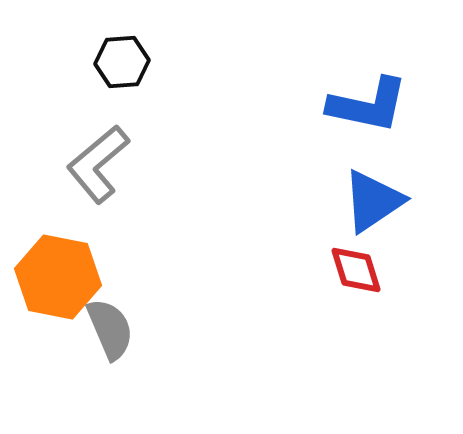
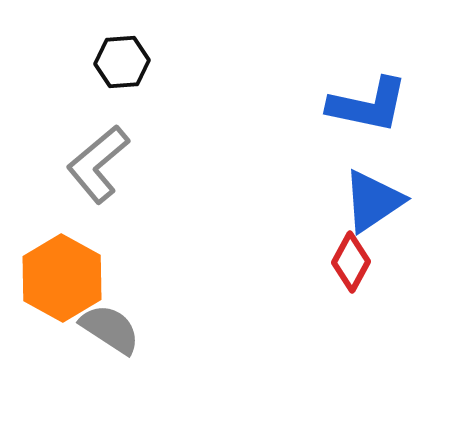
red diamond: moved 5 px left, 8 px up; rotated 46 degrees clockwise
orange hexagon: moved 4 px right, 1 px down; rotated 18 degrees clockwise
gray semicircle: rotated 34 degrees counterclockwise
